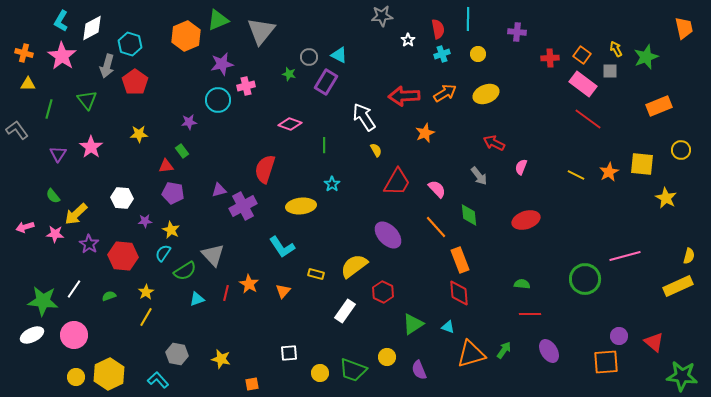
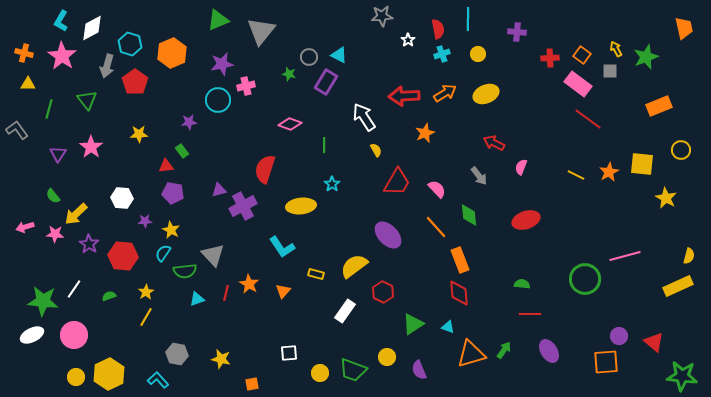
orange hexagon at (186, 36): moved 14 px left, 17 px down
pink rectangle at (583, 84): moved 5 px left
green semicircle at (185, 271): rotated 25 degrees clockwise
